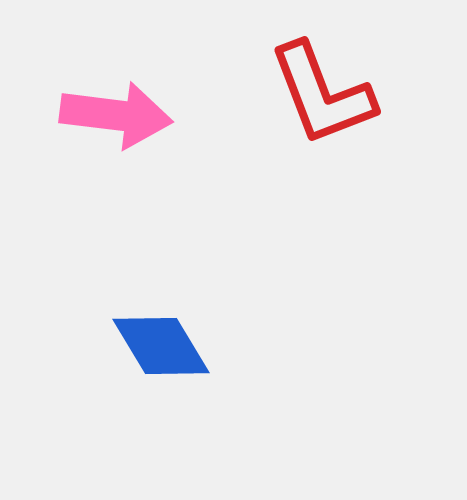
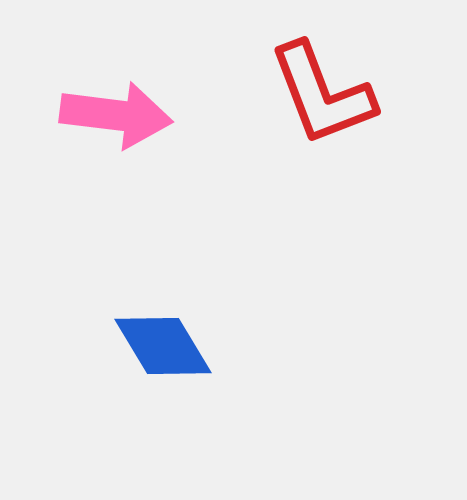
blue diamond: moved 2 px right
